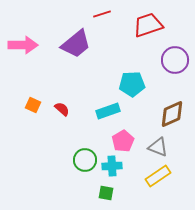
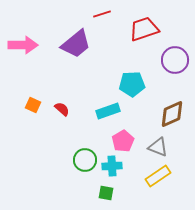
red trapezoid: moved 4 px left, 4 px down
